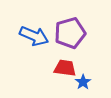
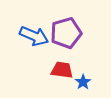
purple pentagon: moved 4 px left
red trapezoid: moved 3 px left, 2 px down
